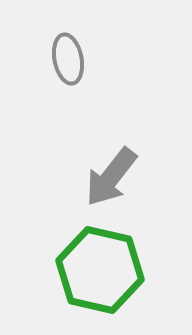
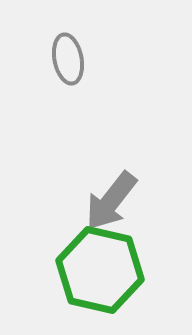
gray arrow: moved 24 px down
